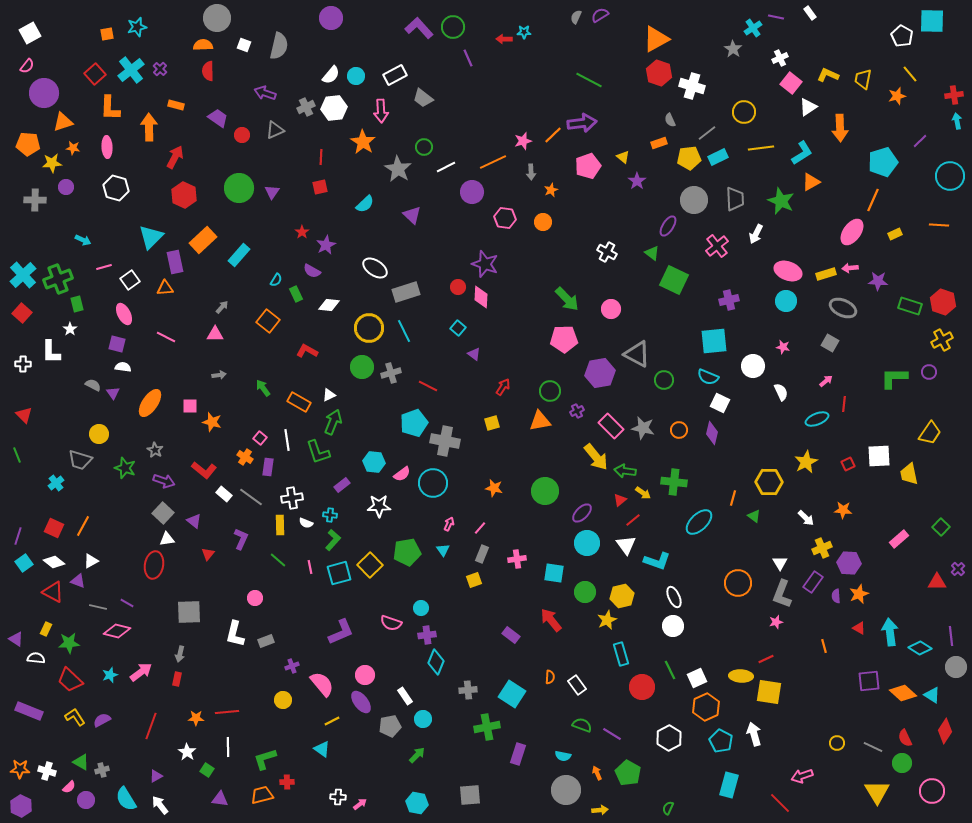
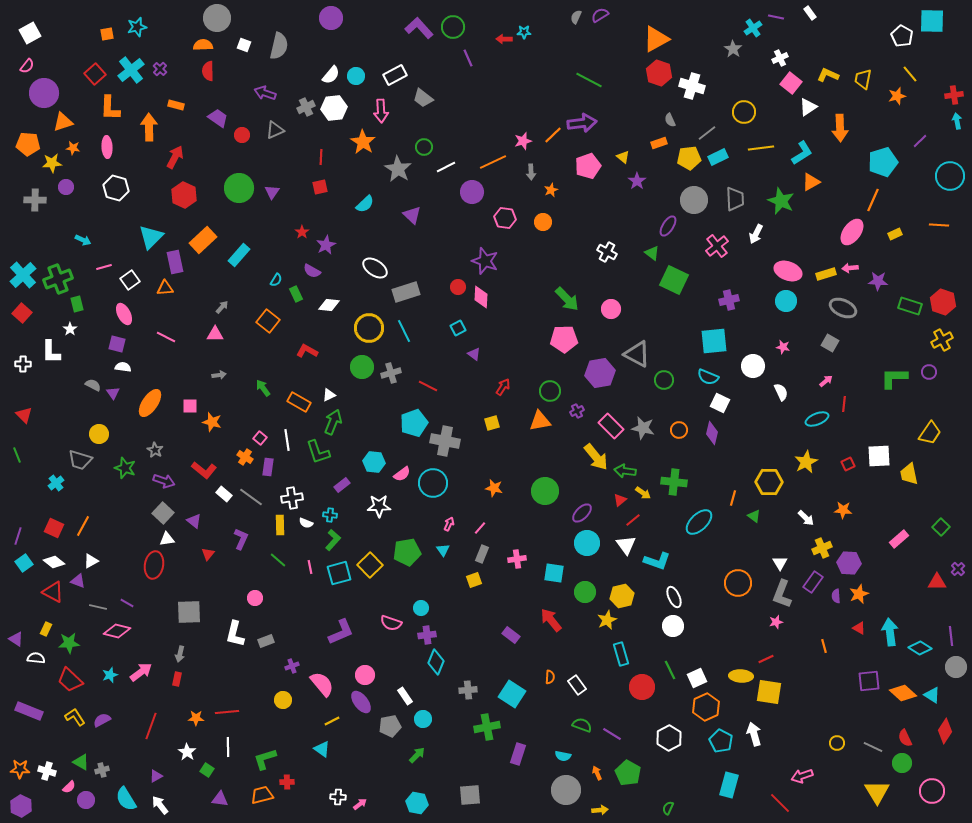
purple star at (485, 264): moved 3 px up
cyan square at (458, 328): rotated 21 degrees clockwise
